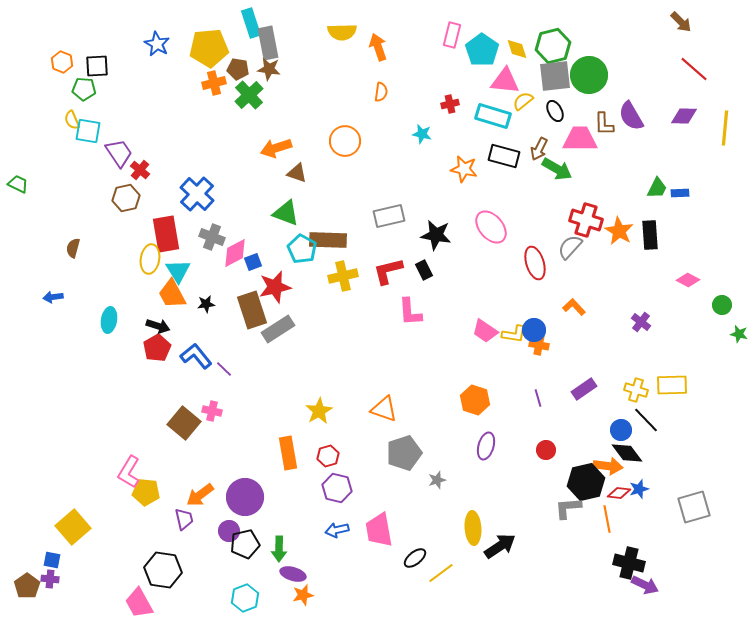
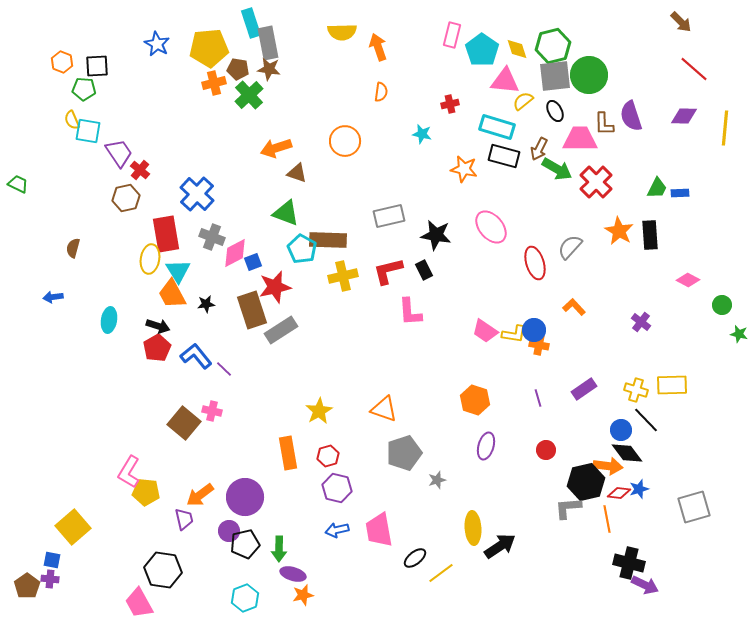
cyan rectangle at (493, 116): moved 4 px right, 11 px down
purple semicircle at (631, 116): rotated 12 degrees clockwise
red cross at (586, 220): moved 10 px right, 38 px up; rotated 28 degrees clockwise
gray rectangle at (278, 329): moved 3 px right, 1 px down
